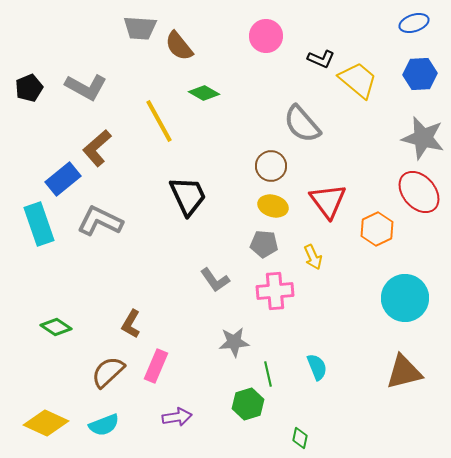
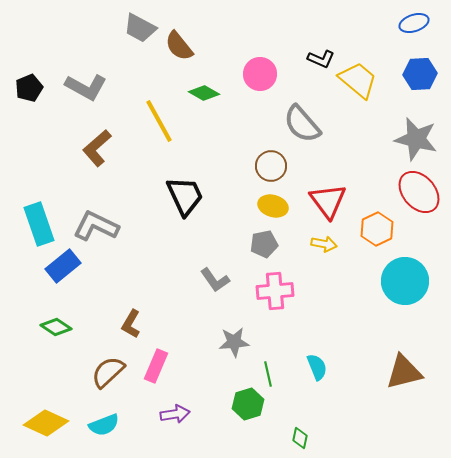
gray trapezoid at (140, 28): rotated 24 degrees clockwise
pink circle at (266, 36): moved 6 px left, 38 px down
gray star at (423, 138): moved 7 px left, 1 px down
blue rectangle at (63, 179): moved 87 px down
black trapezoid at (188, 196): moved 3 px left
gray L-shape at (100, 221): moved 4 px left, 5 px down
gray pentagon at (264, 244): rotated 16 degrees counterclockwise
yellow arrow at (313, 257): moved 11 px right, 13 px up; rotated 55 degrees counterclockwise
cyan circle at (405, 298): moved 17 px up
purple arrow at (177, 417): moved 2 px left, 3 px up
